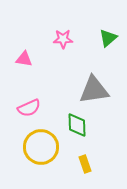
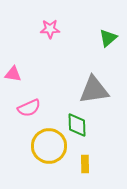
pink star: moved 13 px left, 10 px up
pink triangle: moved 11 px left, 15 px down
yellow circle: moved 8 px right, 1 px up
yellow rectangle: rotated 18 degrees clockwise
